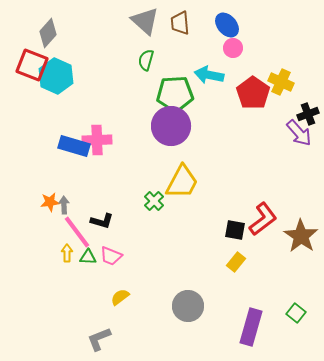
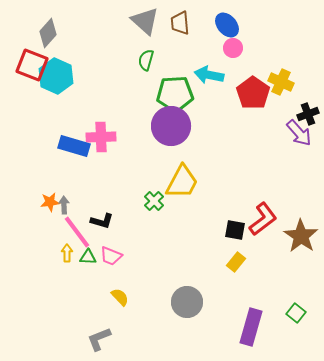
pink cross: moved 4 px right, 3 px up
yellow semicircle: rotated 84 degrees clockwise
gray circle: moved 1 px left, 4 px up
